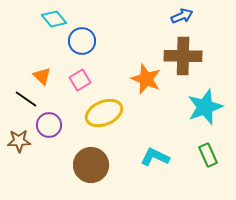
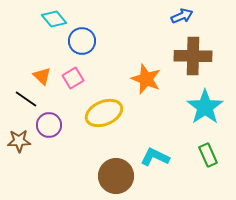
brown cross: moved 10 px right
pink square: moved 7 px left, 2 px up
cyan star: rotated 15 degrees counterclockwise
brown circle: moved 25 px right, 11 px down
